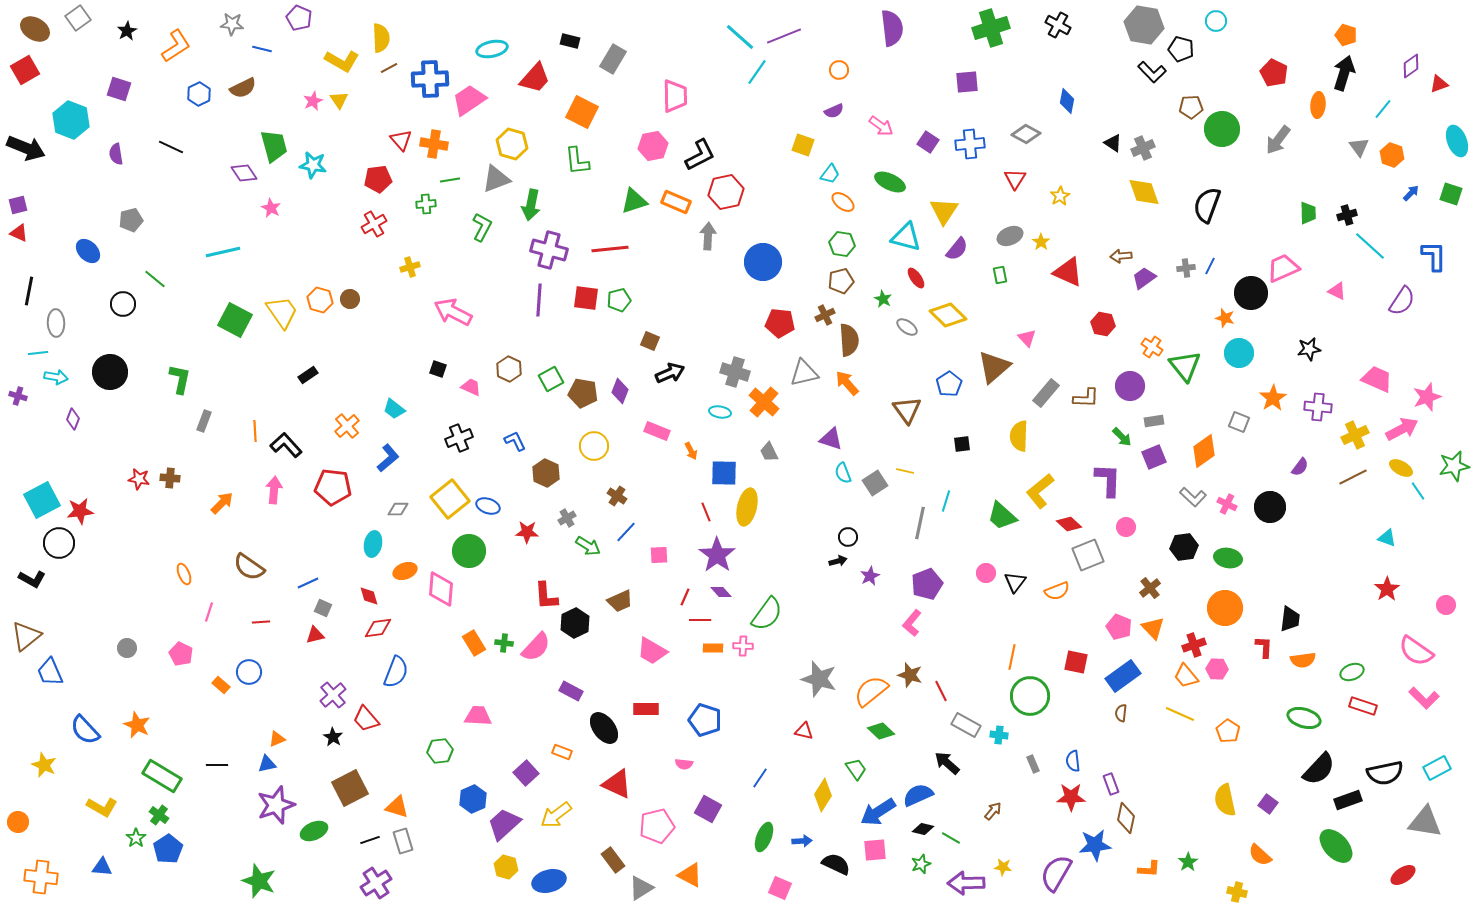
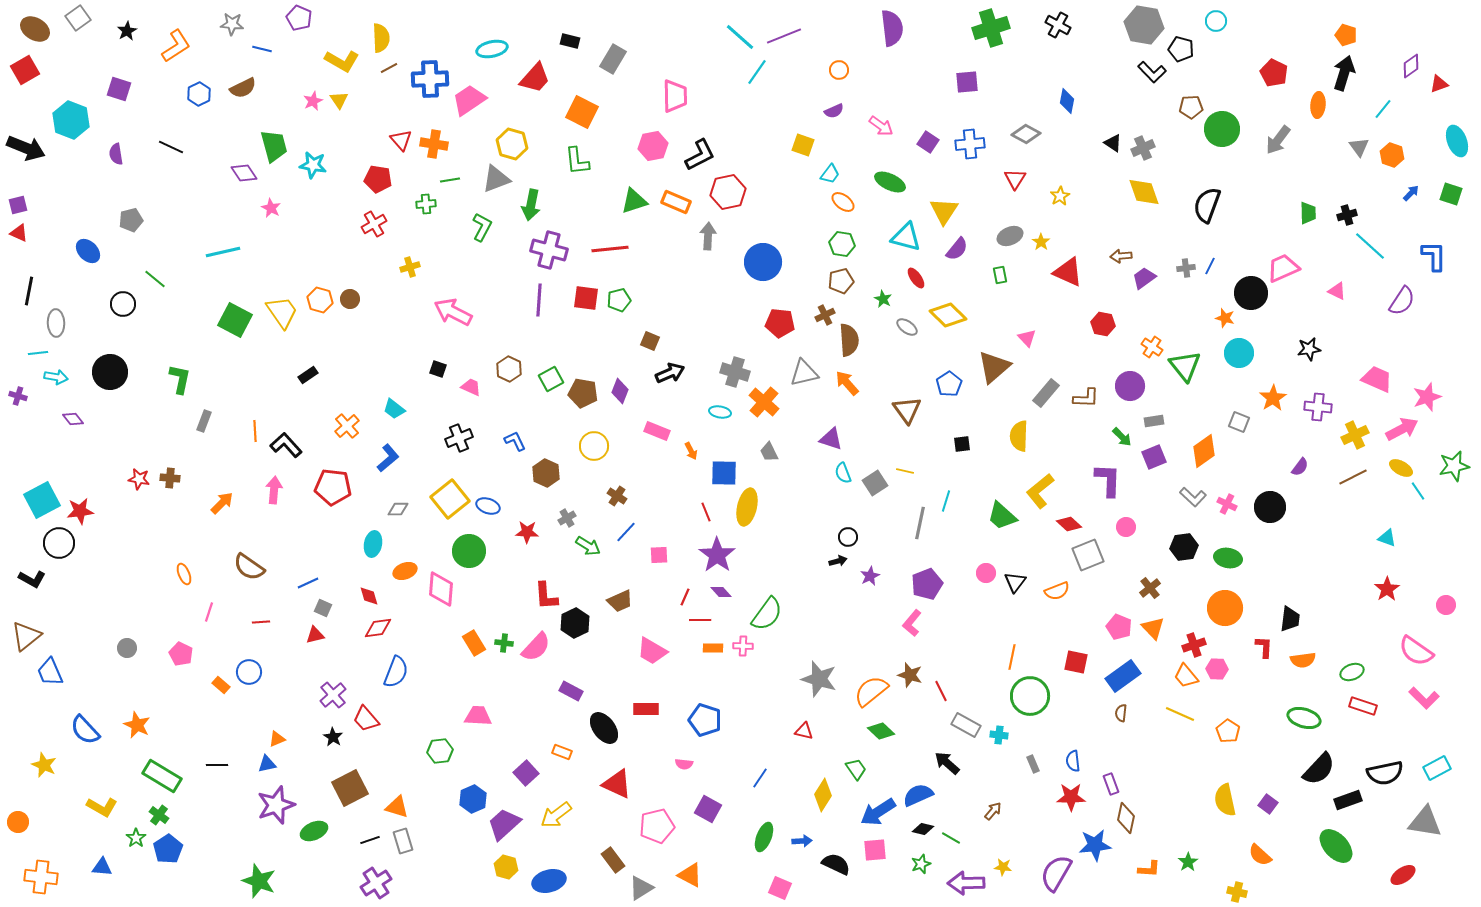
red pentagon at (378, 179): rotated 16 degrees clockwise
red hexagon at (726, 192): moved 2 px right
purple diamond at (73, 419): rotated 60 degrees counterclockwise
